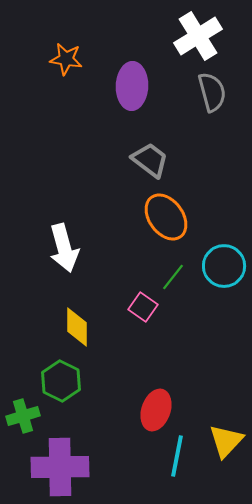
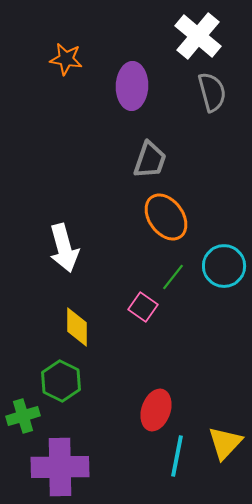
white cross: rotated 18 degrees counterclockwise
gray trapezoid: rotated 72 degrees clockwise
yellow triangle: moved 1 px left, 2 px down
